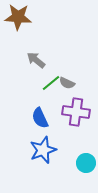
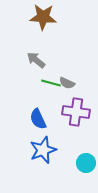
brown star: moved 25 px right
green line: rotated 54 degrees clockwise
blue semicircle: moved 2 px left, 1 px down
